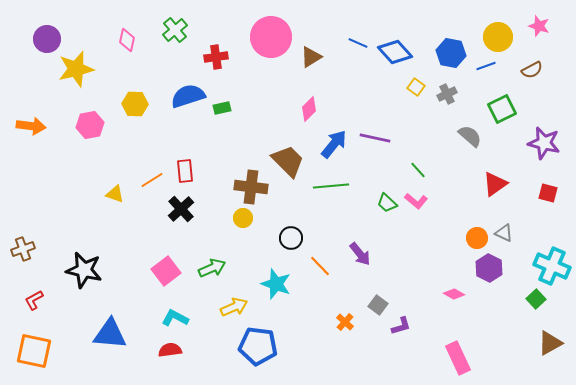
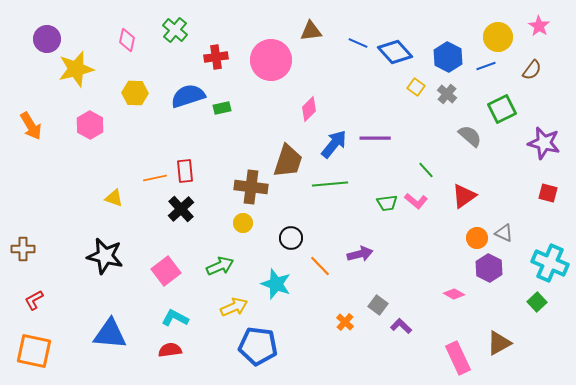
pink star at (539, 26): rotated 15 degrees clockwise
green cross at (175, 30): rotated 10 degrees counterclockwise
pink circle at (271, 37): moved 23 px down
blue hexagon at (451, 53): moved 3 px left, 4 px down; rotated 16 degrees clockwise
brown triangle at (311, 57): moved 26 px up; rotated 25 degrees clockwise
brown semicircle at (532, 70): rotated 25 degrees counterclockwise
gray cross at (447, 94): rotated 24 degrees counterclockwise
yellow hexagon at (135, 104): moved 11 px up
pink hexagon at (90, 125): rotated 20 degrees counterclockwise
orange arrow at (31, 126): rotated 52 degrees clockwise
purple line at (375, 138): rotated 12 degrees counterclockwise
brown trapezoid at (288, 161): rotated 63 degrees clockwise
green line at (418, 170): moved 8 px right
orange line at (152, 180): moved 3 px right, 2 px up; rotated 20 degrees clockwise
red triangle at (495, 184): moved 31 px left, 12 px down
green line at (331, 186): moved 1 px left, 2 px up
yellow triangle at (115, 194): moved 1 px left, 4 px down
green trapezoid at (387, 203): rotated 50 degrees counterclockwise
yellow circle at (243, 218): moved 5 px down
brown cross at (23, 249): rotated 20 degrees clockwise
purple arrow at (360, 254): rotated 65 degrees counterclockwise
cyan cross at (552, 266): moved 2 px left, 3 px up
green arrow at (212, 268): moved 8 px right, 2 px up
black star at (84, 270): moved 21 px right, 14 px up
green square at (536, 299): moved 1 px right, 3 px down
purple L-shape at (401, 326): rotated 120 degrees counterclockwise
brown triangle at (550, 343): moved 51 px left
